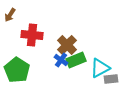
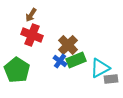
brown arrow: moved 21 px right
red cross: rotated 15 degrees clockwise
brown cross: moved 1 px right
blue cross: moved 1 px left, 1 px down
